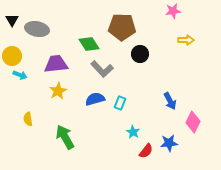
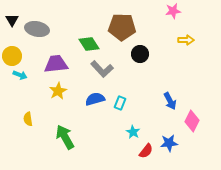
pink diamond: moved 1 px left, 1 px up
